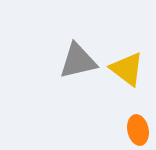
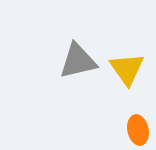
yellow triangle: rotated 18 degrees clockwise
